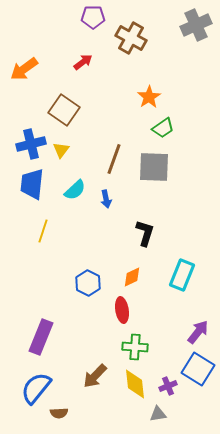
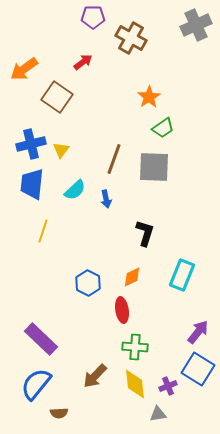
brown square: moved 7 px left, 13 px up
purple rectangle: moved 2 px down; rotated 68 degrees counterclockwise
blue semicircle: moved 4 px up
